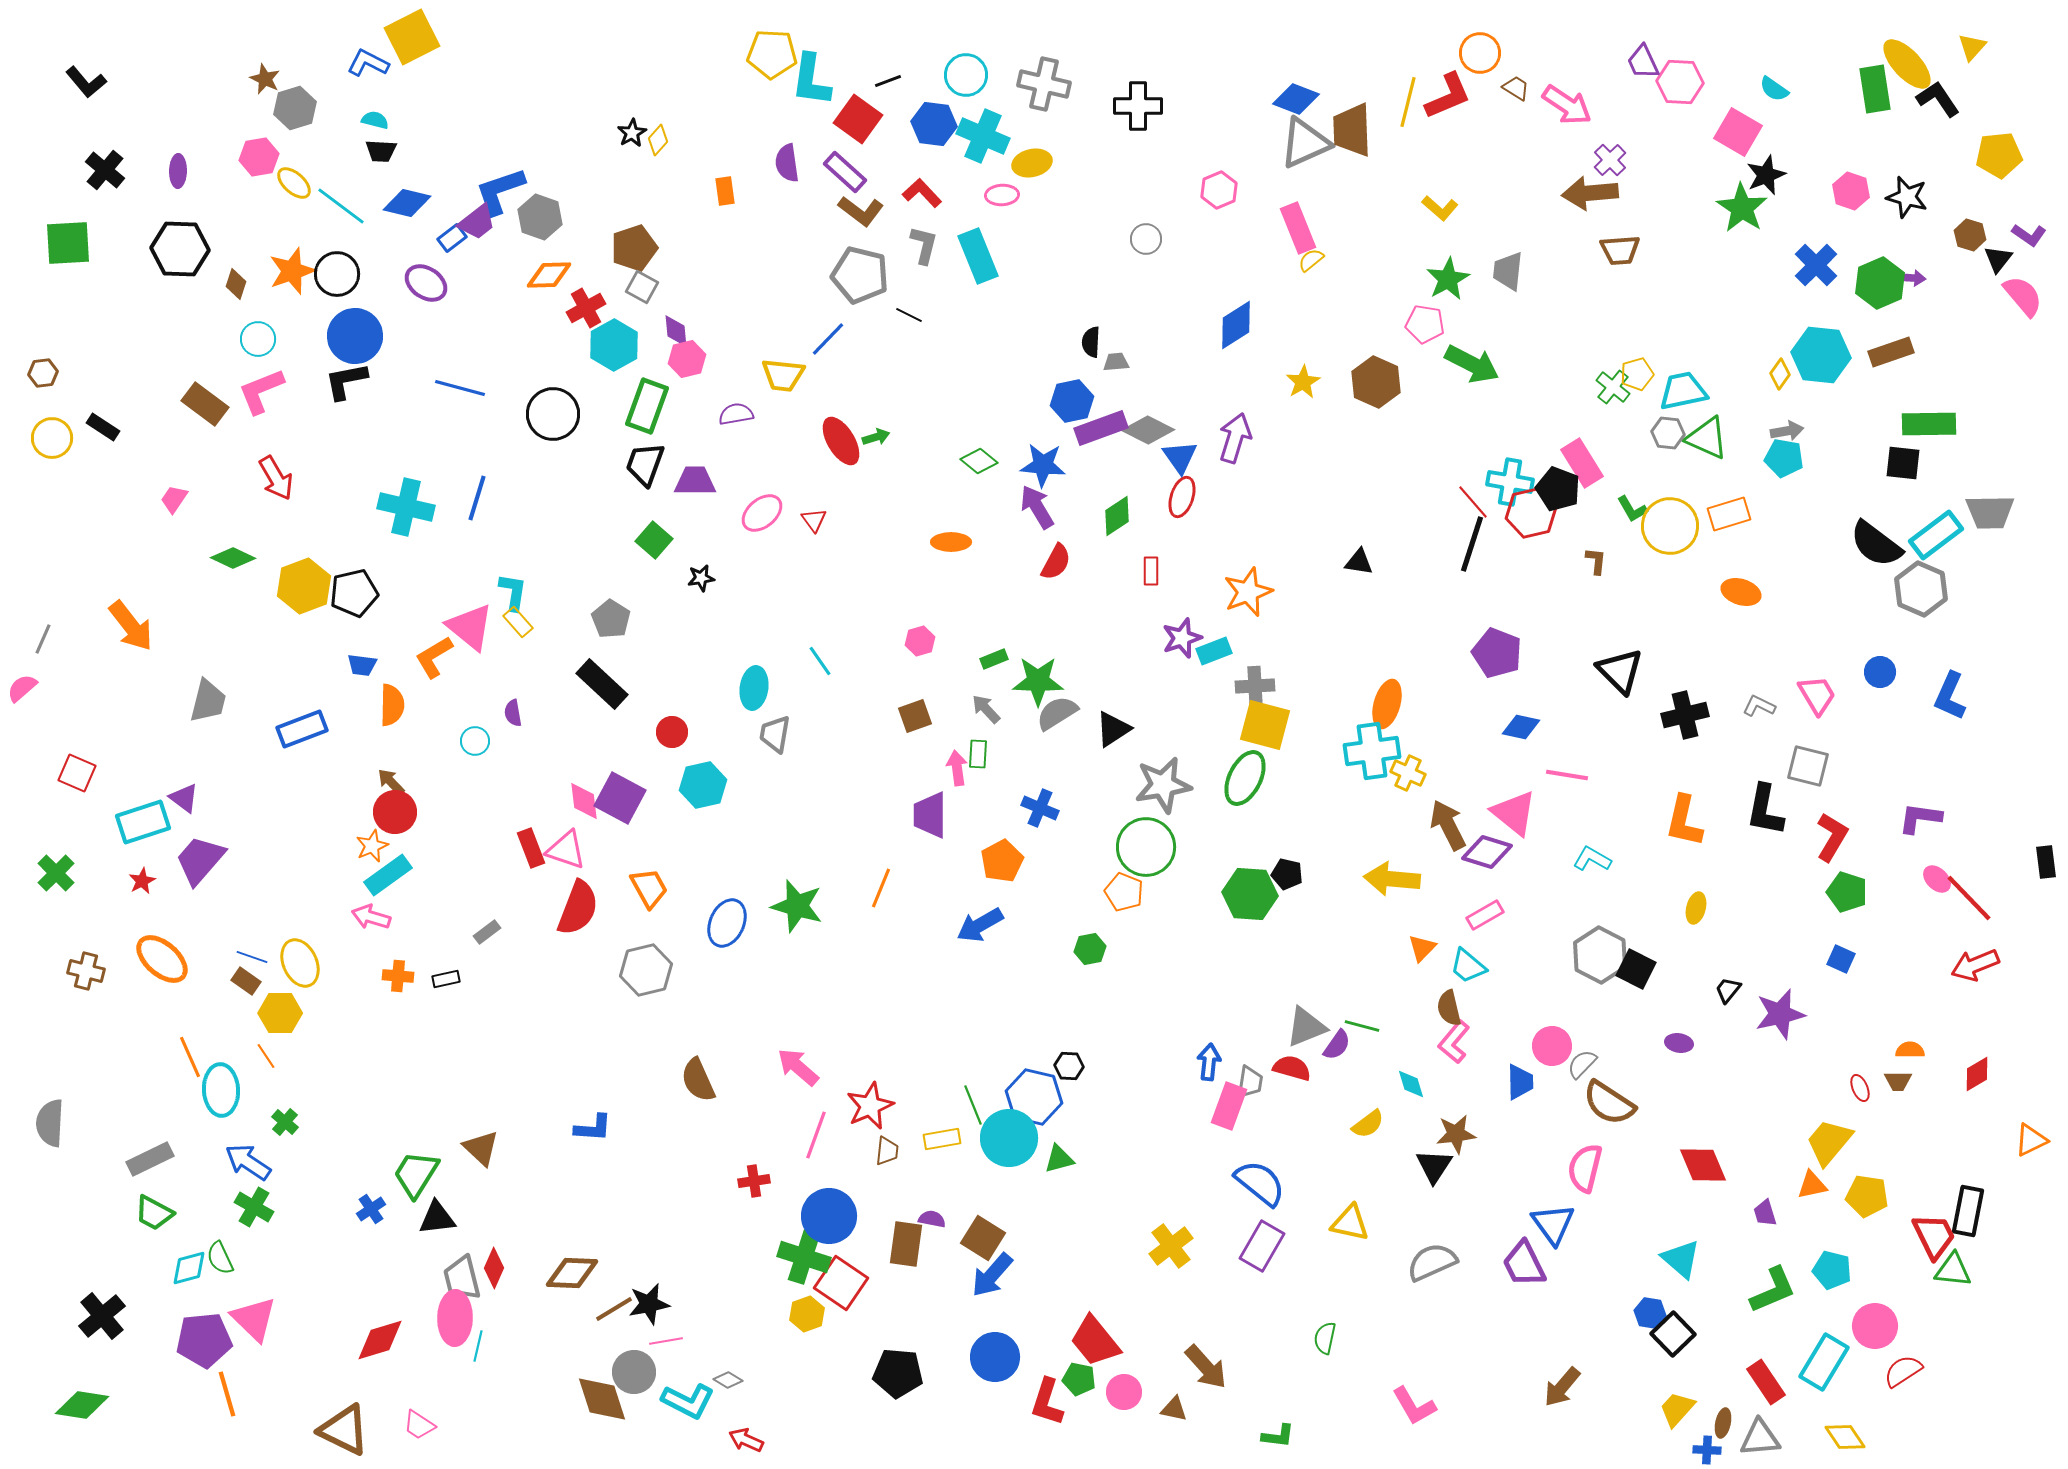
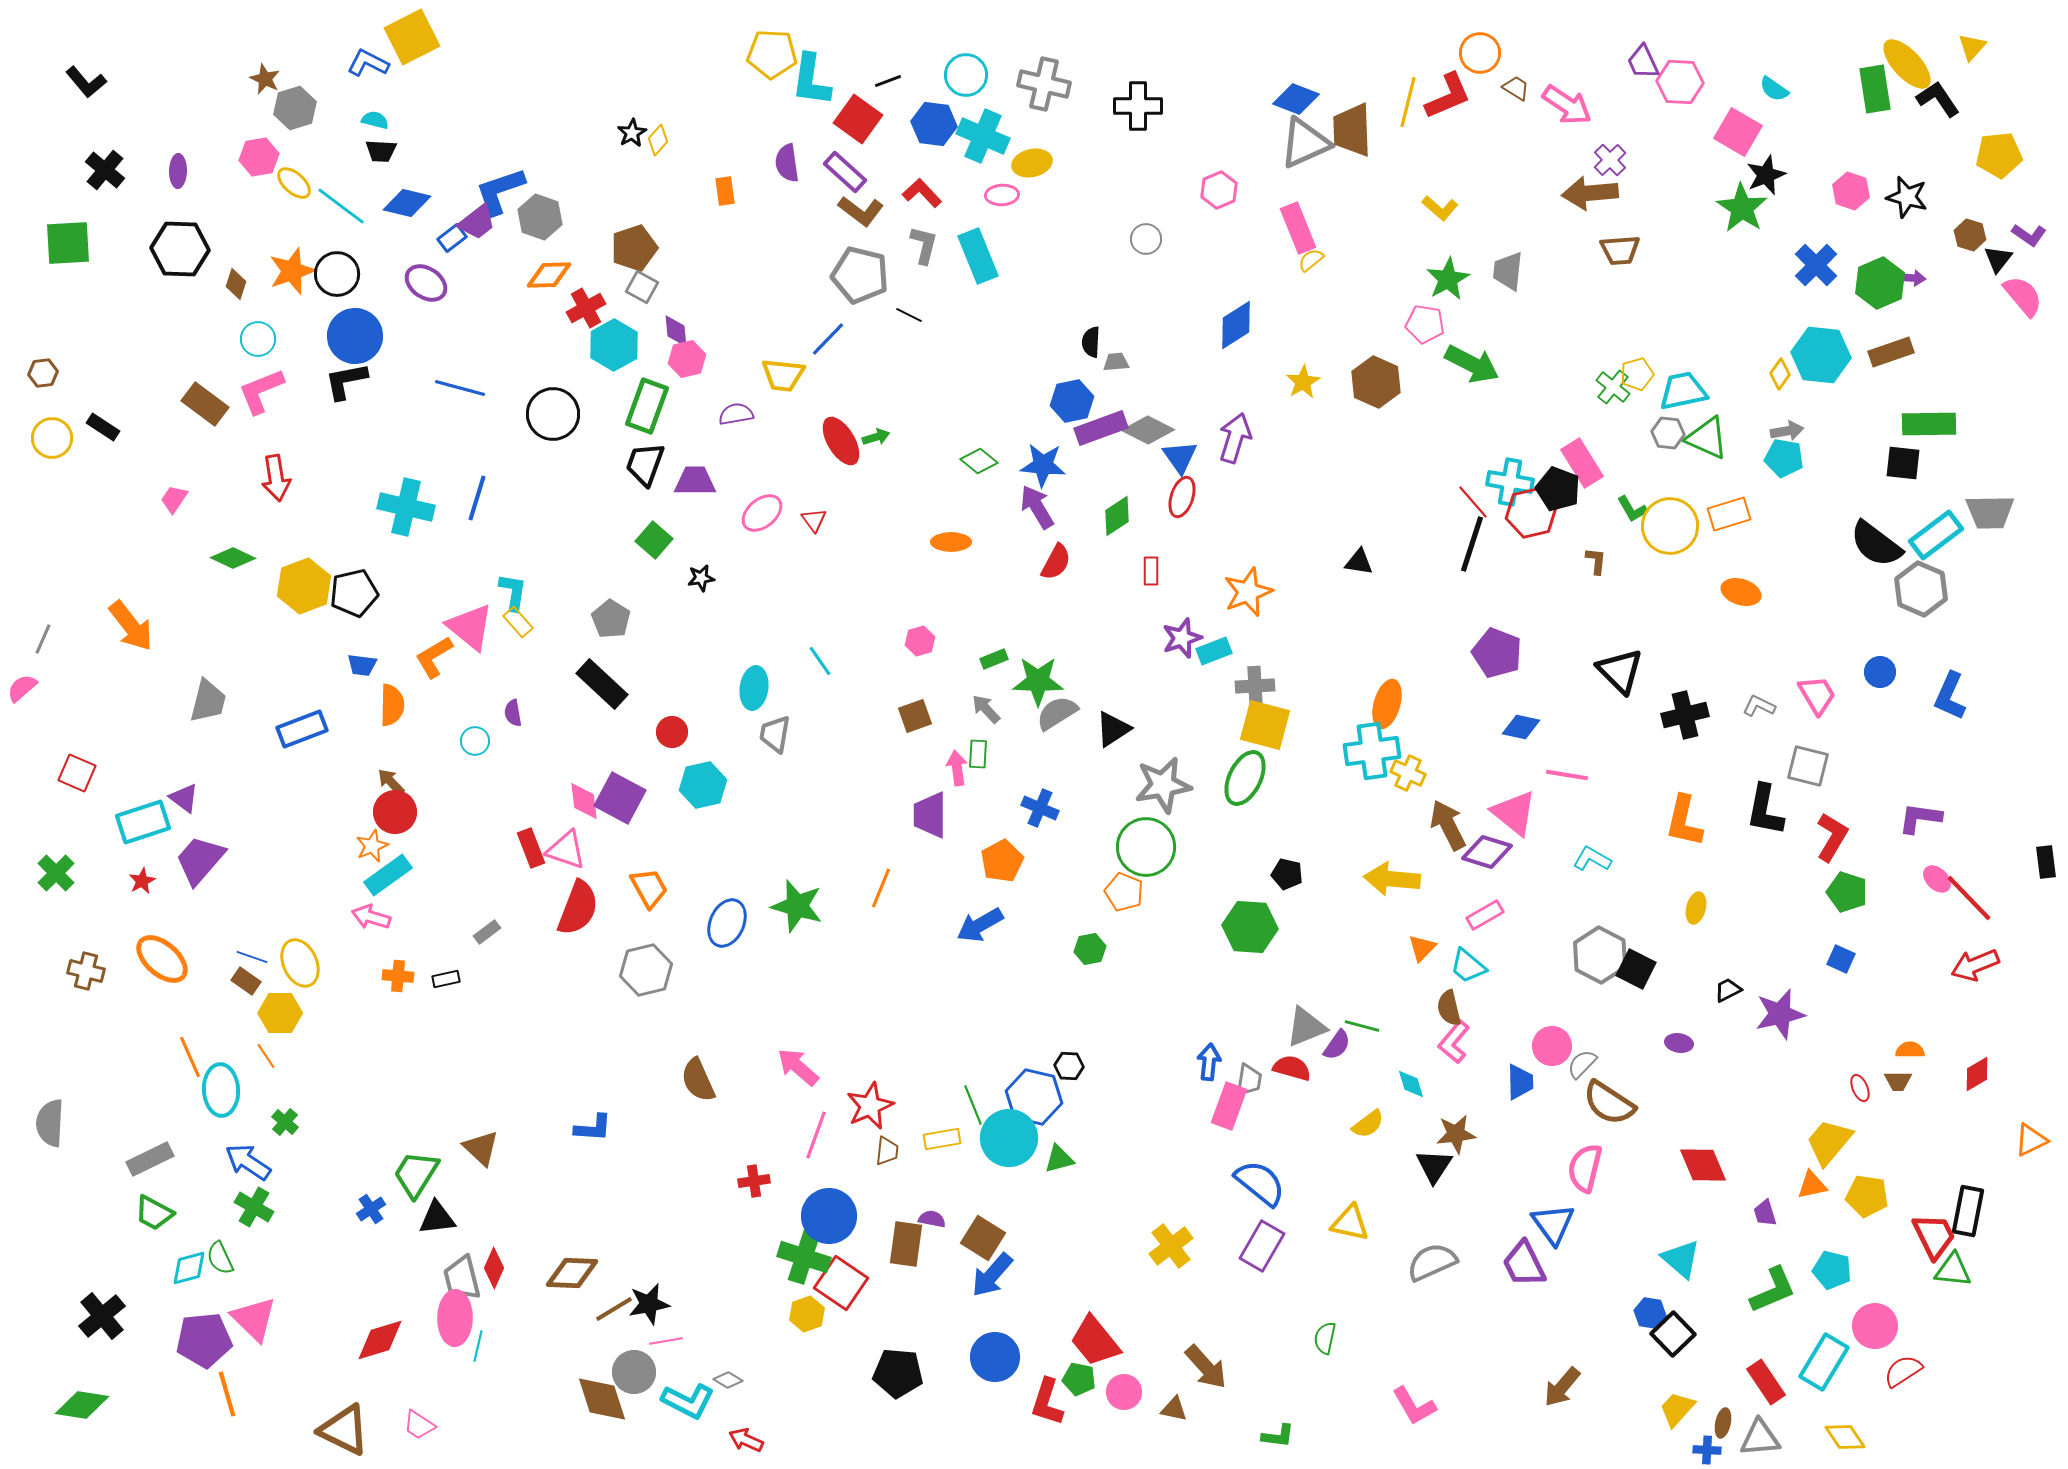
red arrow at (276, 478): rotated 21 degrees clockwise
green hexagon at (1250, 894): moved 33 px down
black trapezoid at (1728, 990): rotated 24 degrees clockwise
gray trapezoid at (1250, 1082): moved 1 px left, 2 px up
